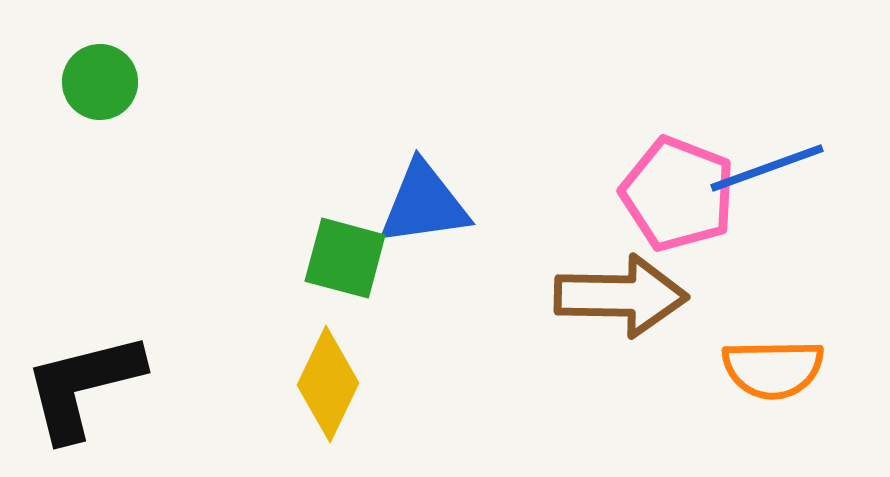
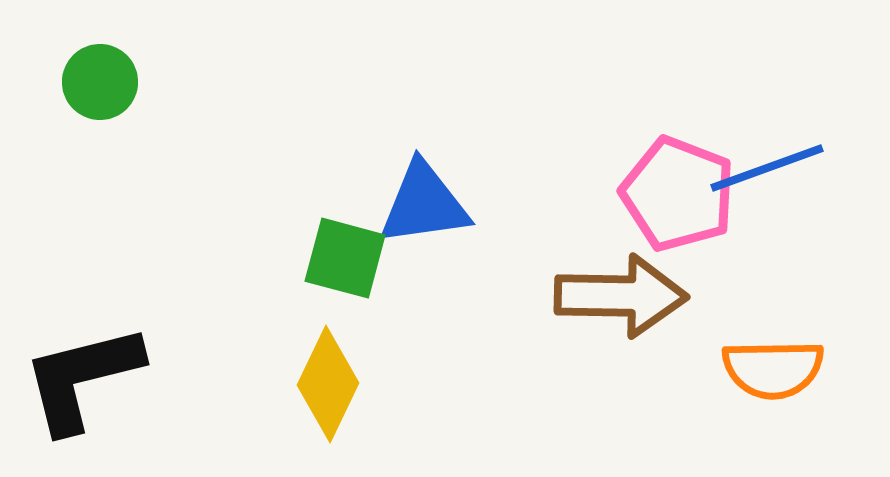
black L-shape: moved 1 px left, 8 px up
